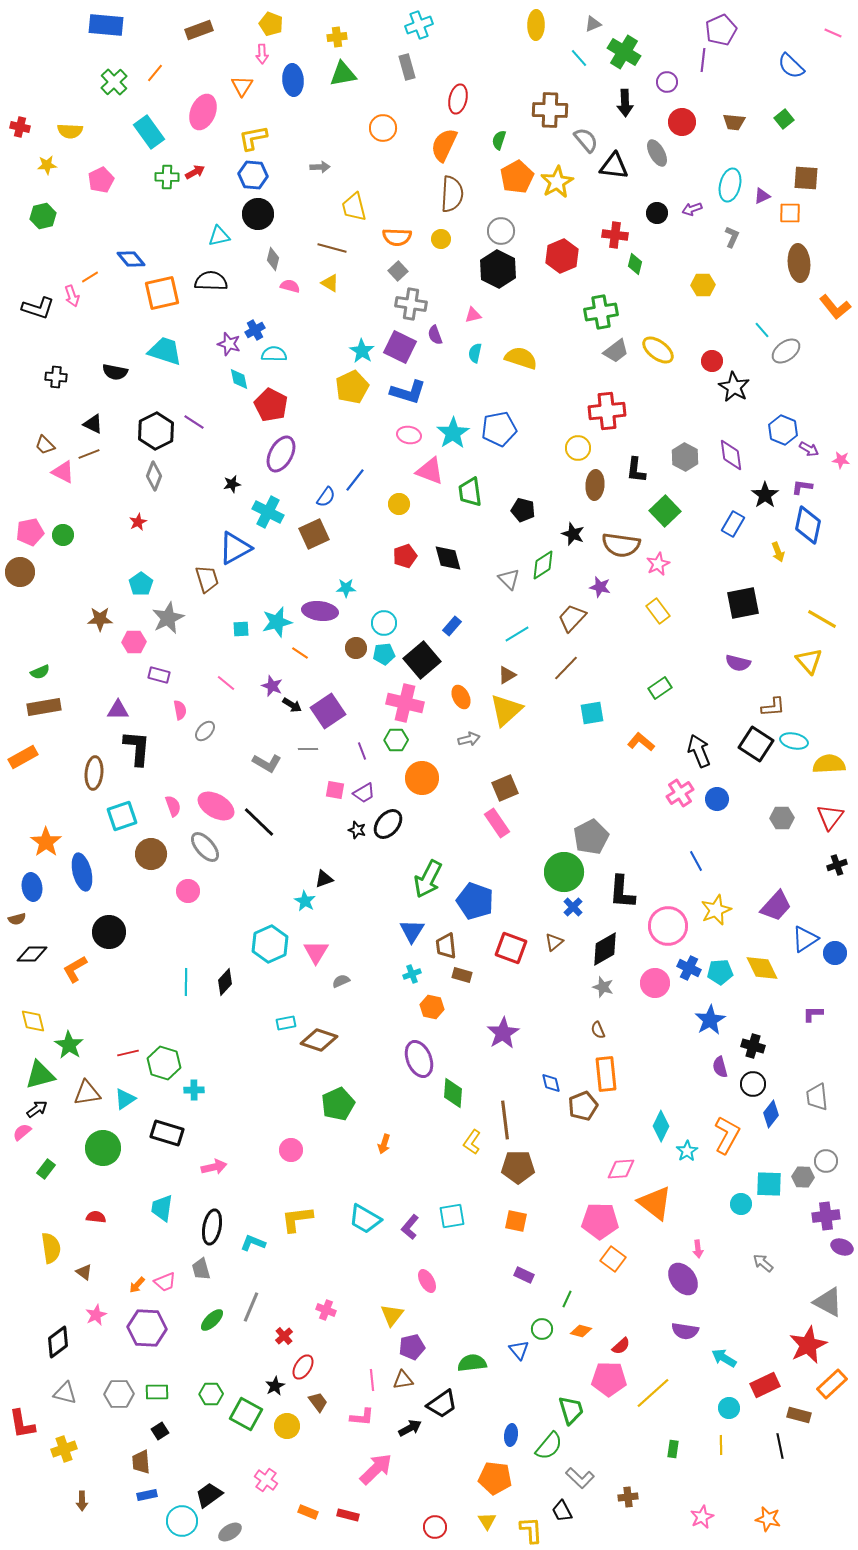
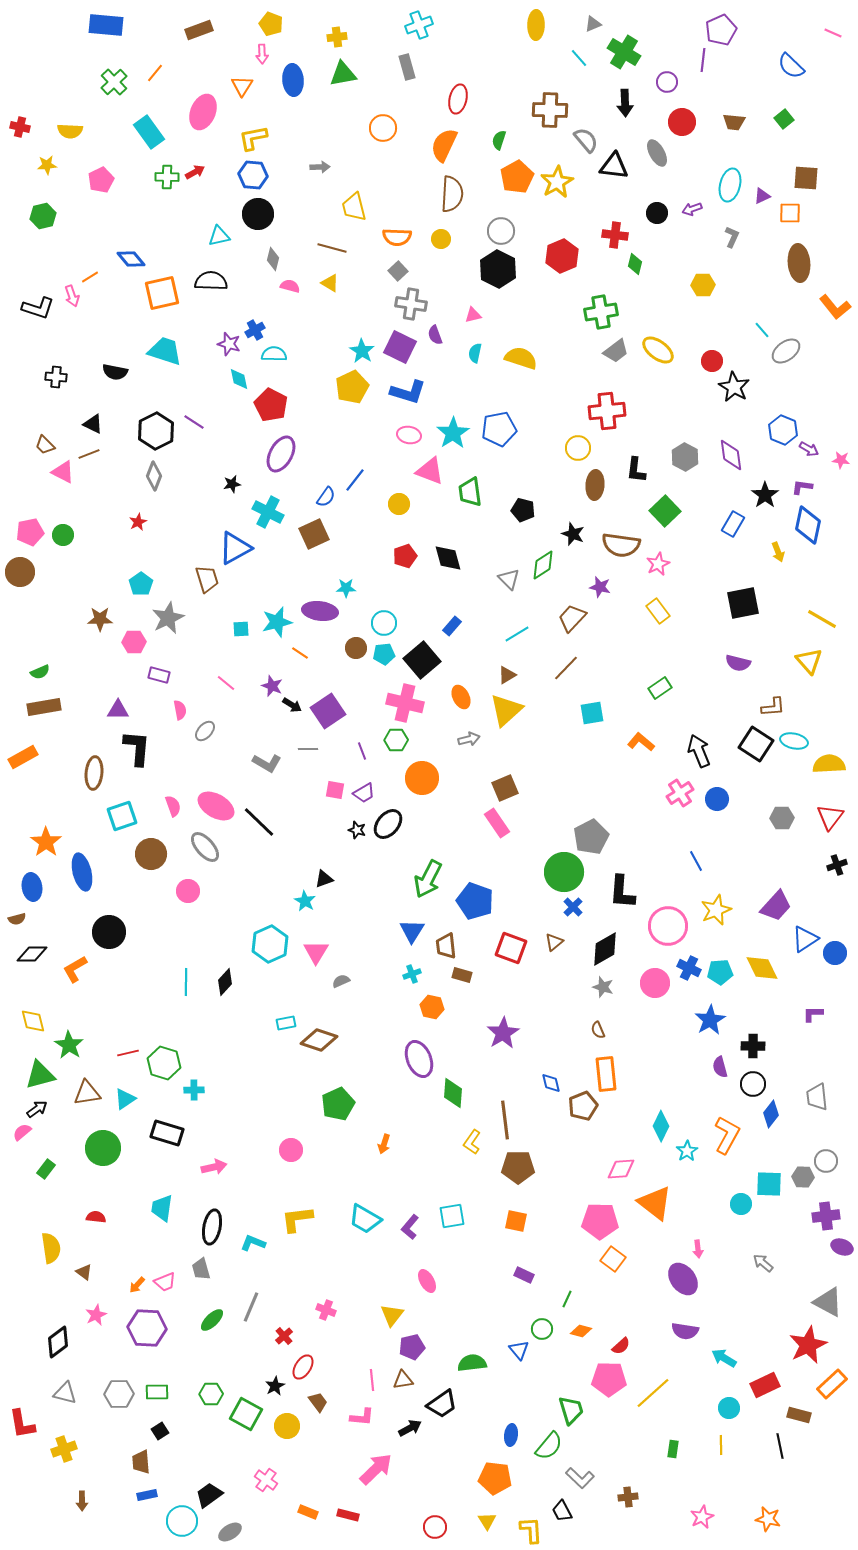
black cross at (753, 1046): rotated 15 degrees counterclockwise
